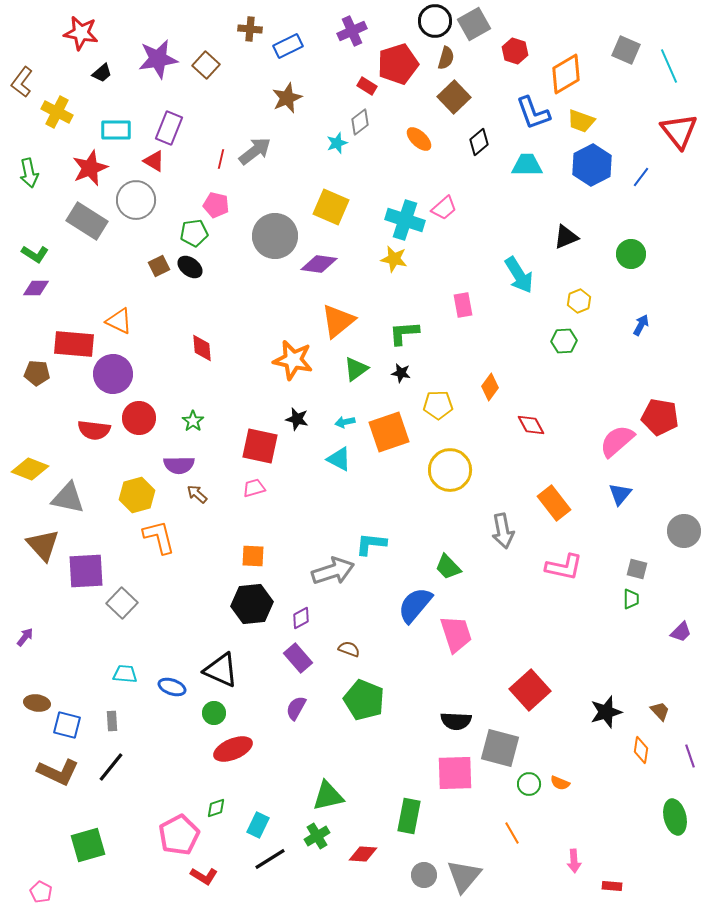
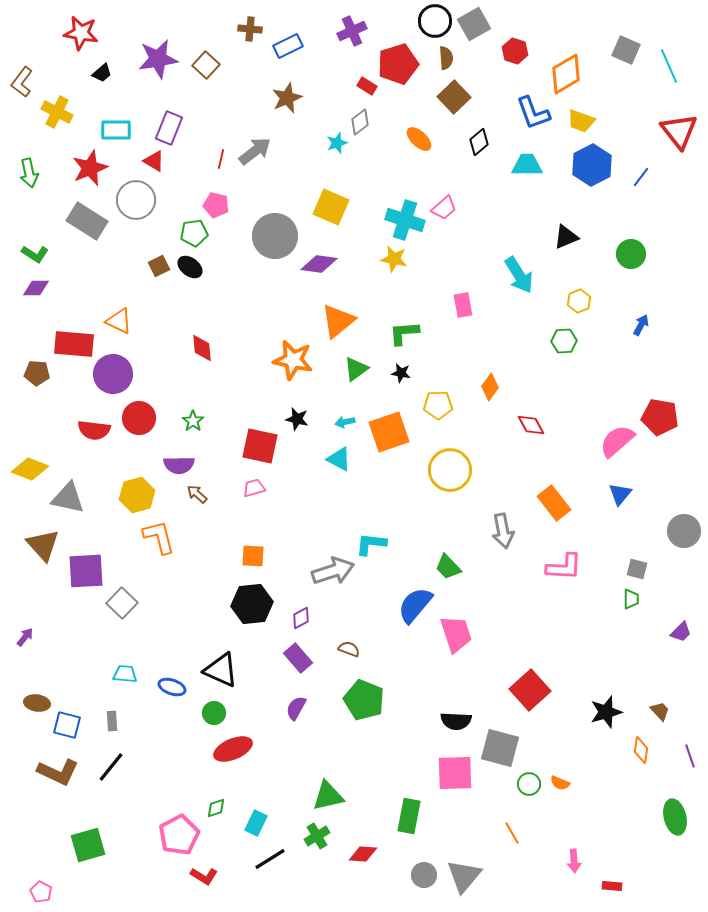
brown semicircle at (446, 58): rotated 20 degrees counterclockwise
pink L-shape at (564, 567): rotated 9 degrees counterclockwise
cyan rectangle at (258, 825): moved 2 px left, 2 px up
